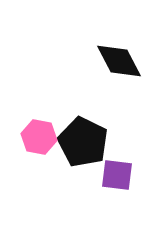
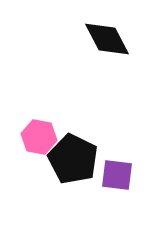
black diamond: moved 12 px left, 22 px up
black pentagon: moved 10 px left, 17 px down
